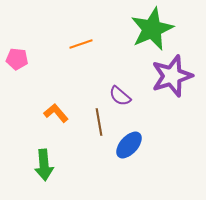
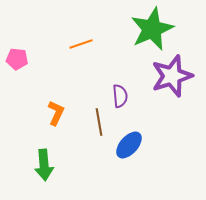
purple semicircle: rotated 135 degrees counterclockwise
orange L-shape: rotated 65 degrees clockwise
